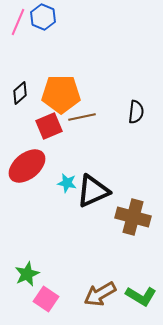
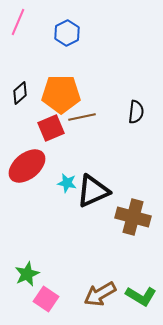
blue hexagon: moved 24 px right, 16 px down; rotated 10 degrees clockwise
red square: moved 2 px right, 2 px down
